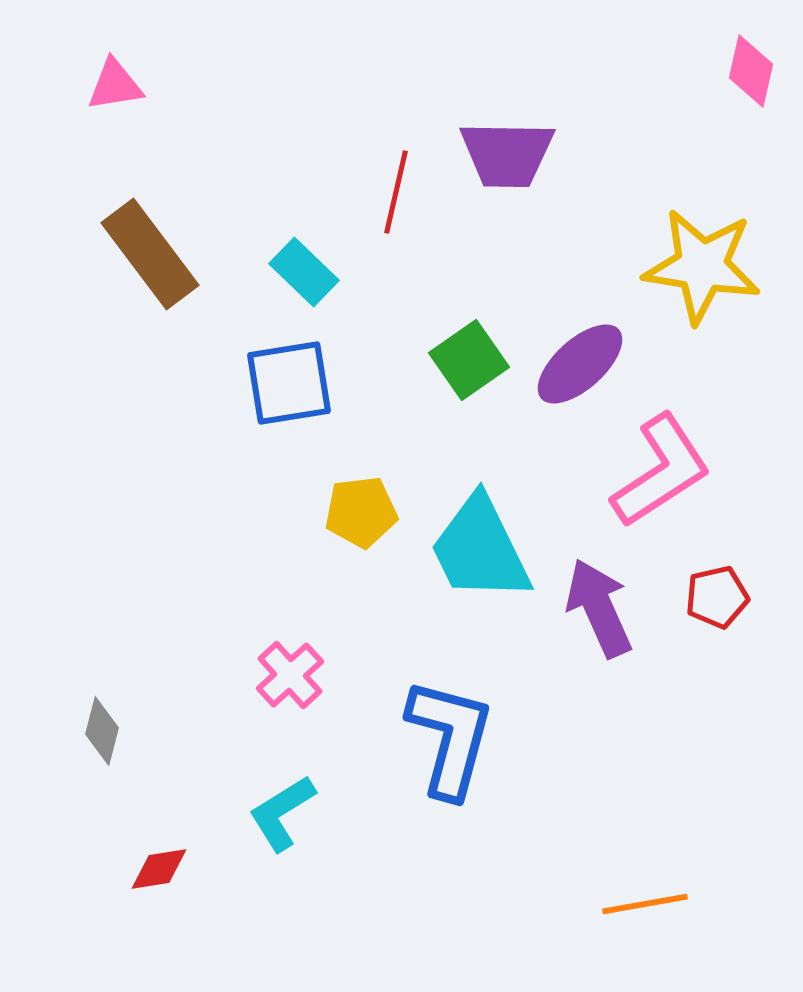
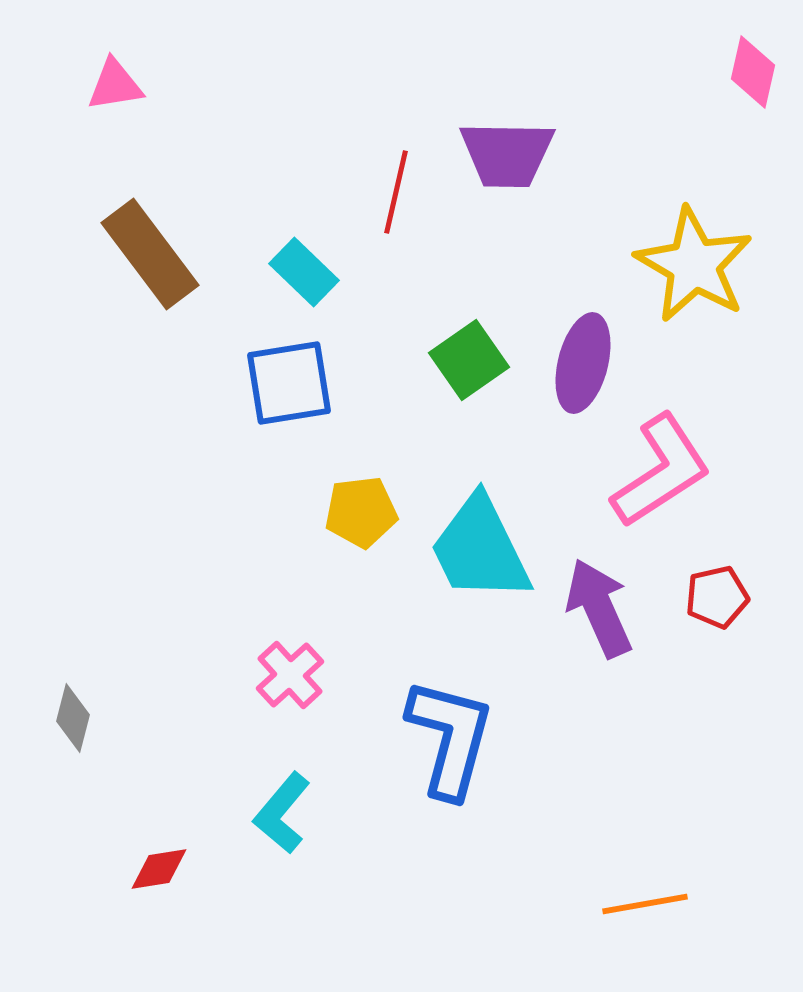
pink diamond: moved 2 px right, 1 px down
yellow star: moved 8 px left, 1 px up; rotated 21 degrees clockwise
purple ellipse: moved 3 px right, 1 px up; rotated 34 degrees counterclockwise
gray diamond: moved 29 px left, 13 px up
cyan L-shape: rotated 18 degrees counterclockwise
